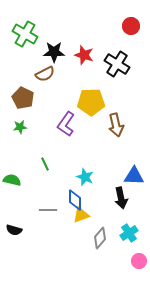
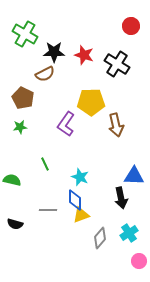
cyan star: moved 5 px left
black semicircle: moved 1 px right, 6 px up
